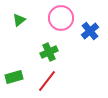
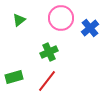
blue cross: moved 3 px up
